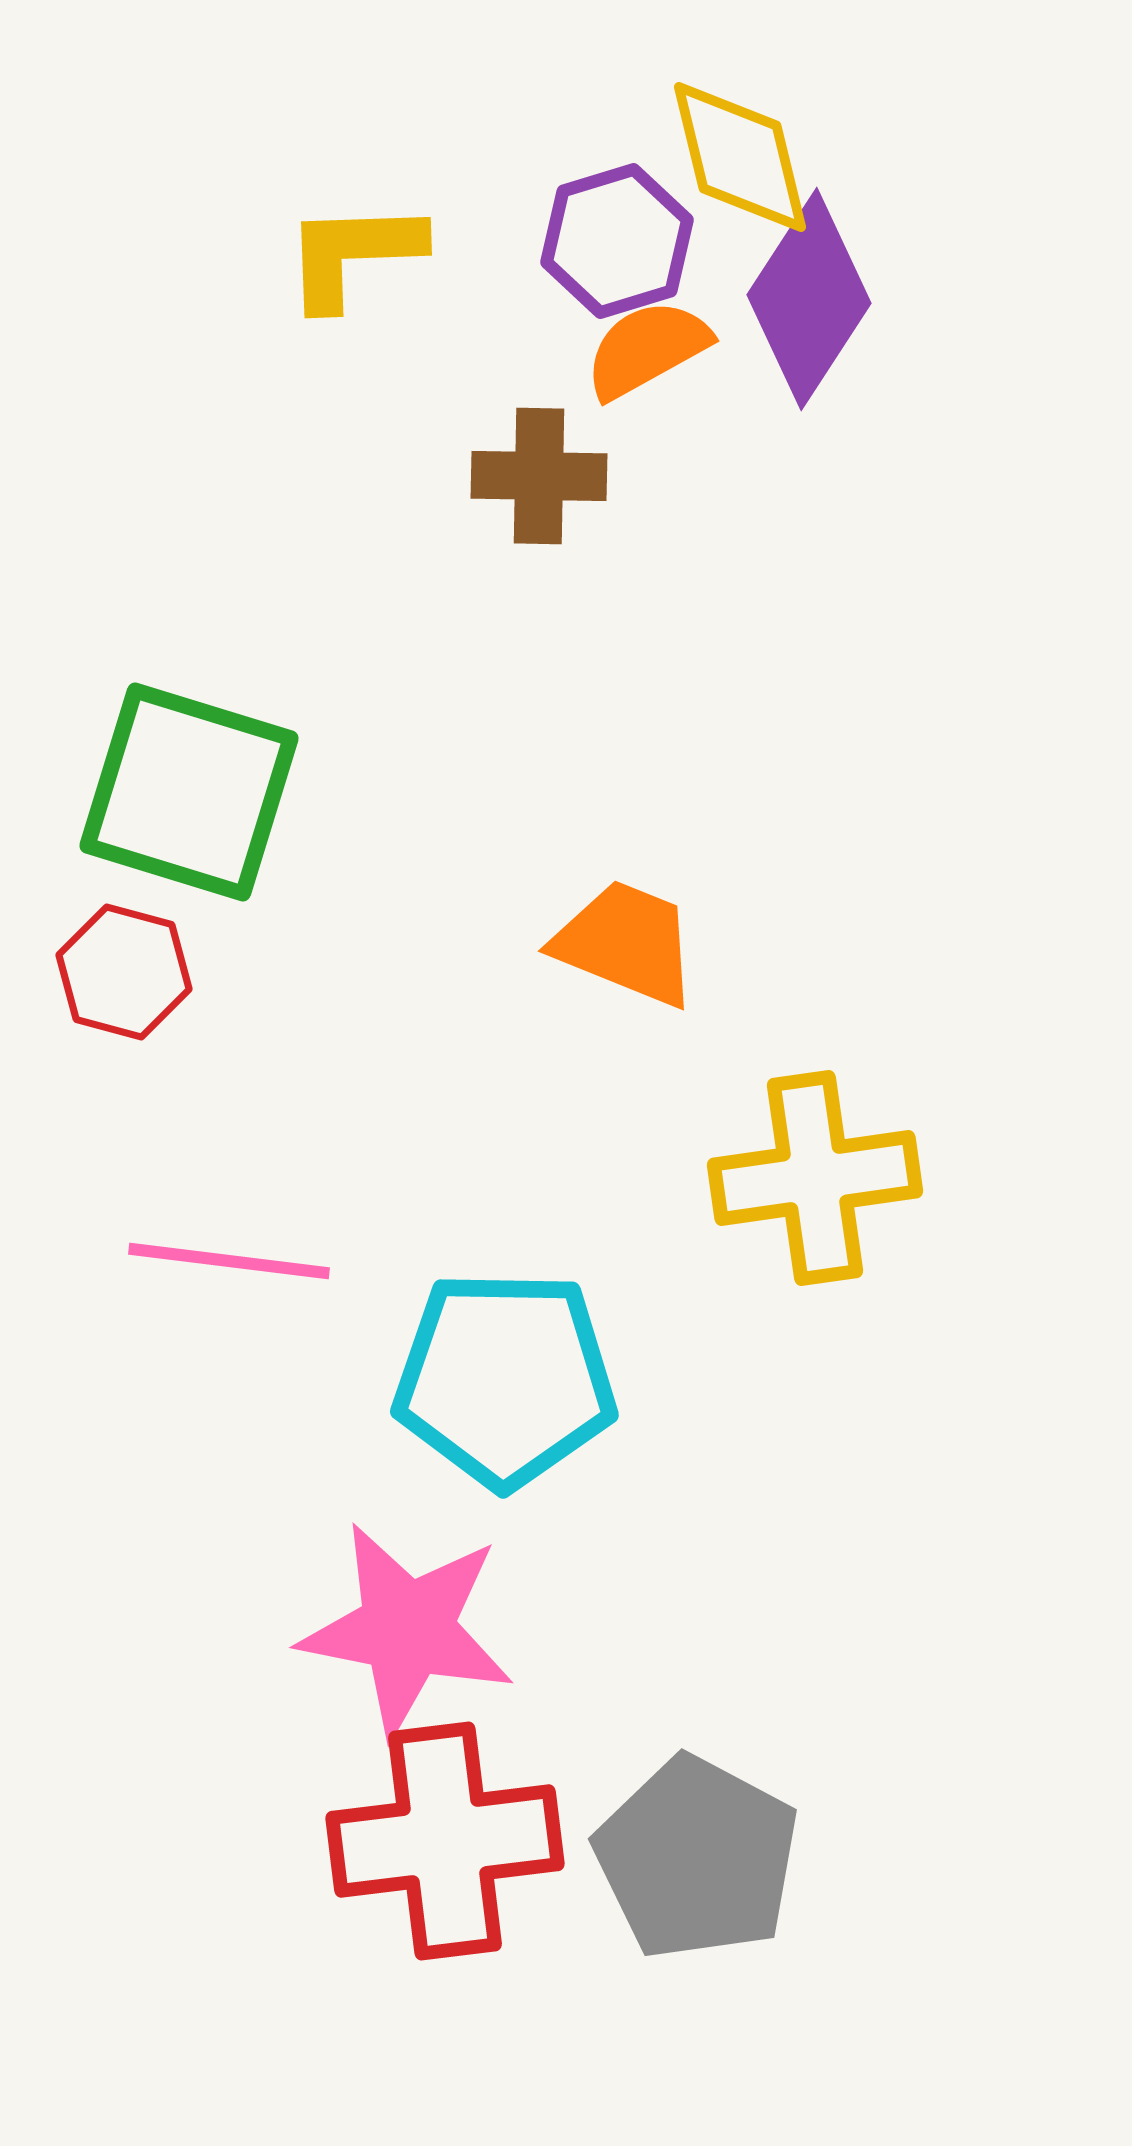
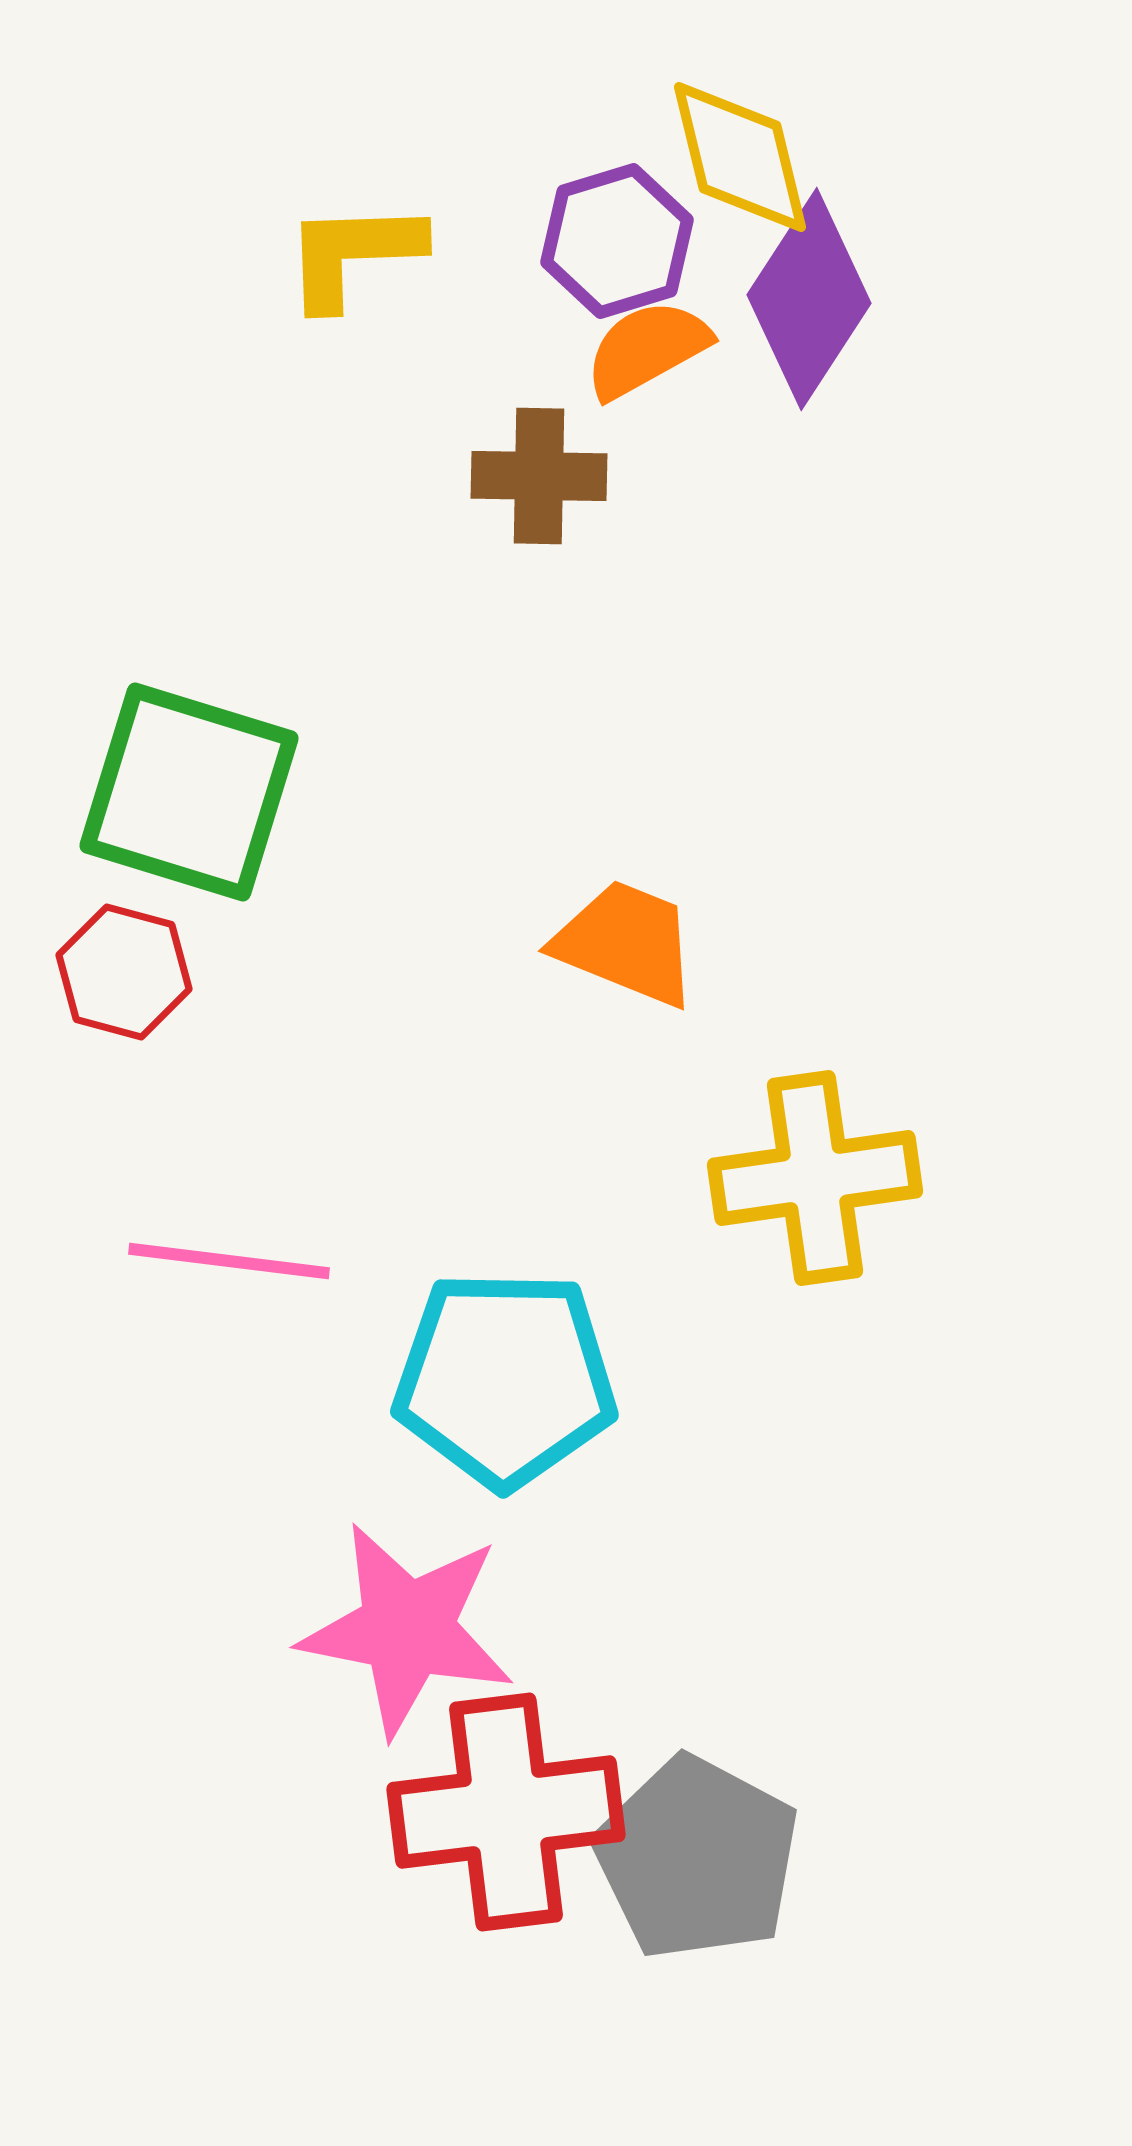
red cross: moved 61 px right, 29 px up
